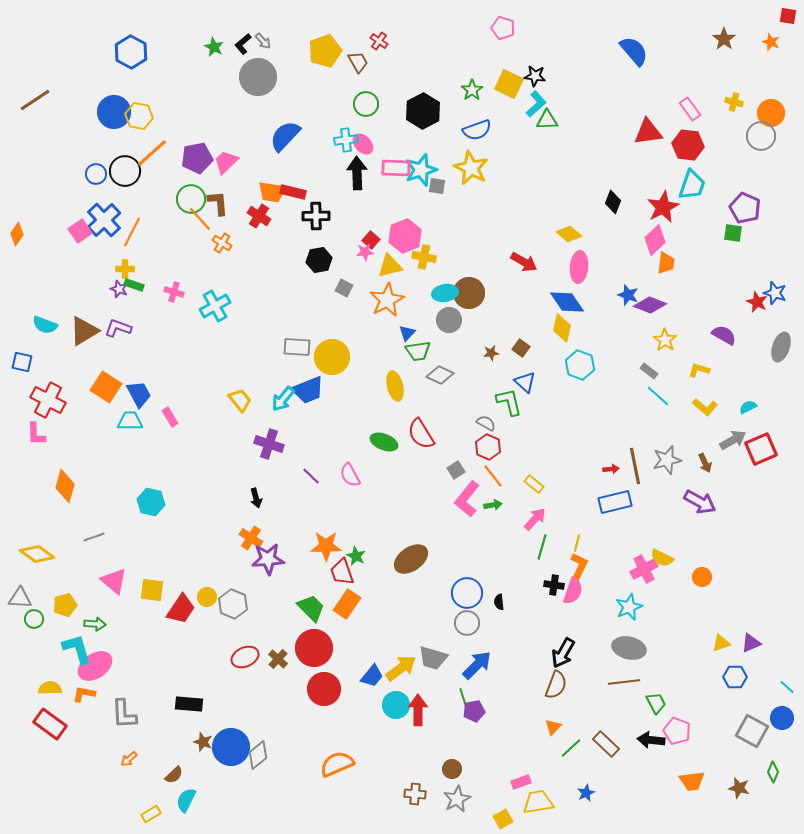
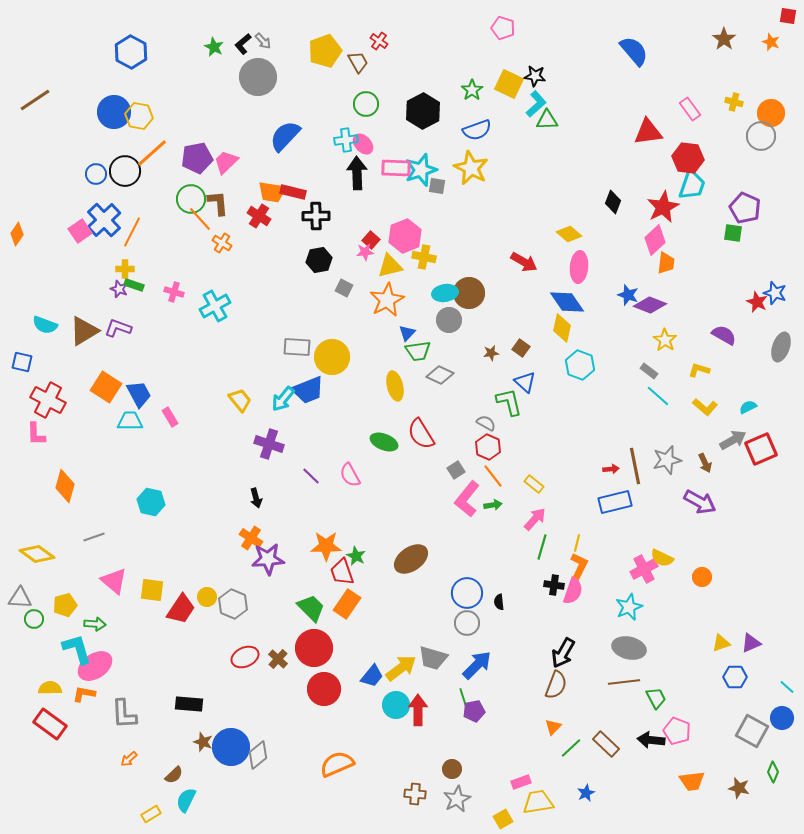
red hexagon at (688, 145): moved 13 px down
green trapezoid at (656, 703): moved 5 px up
